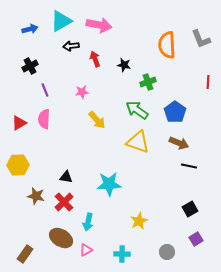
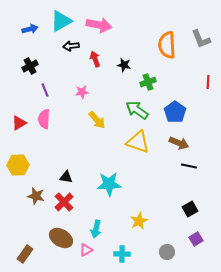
cyan arrow: moved 8 px right, 7 px down
